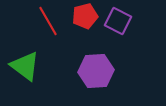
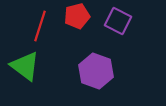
red pentagon: moved 8 px left
red line: moved 8 px left, 5 px down; rotated 48 degrees clockwise
purple hexagon: rotated 24 degrees clockwise
